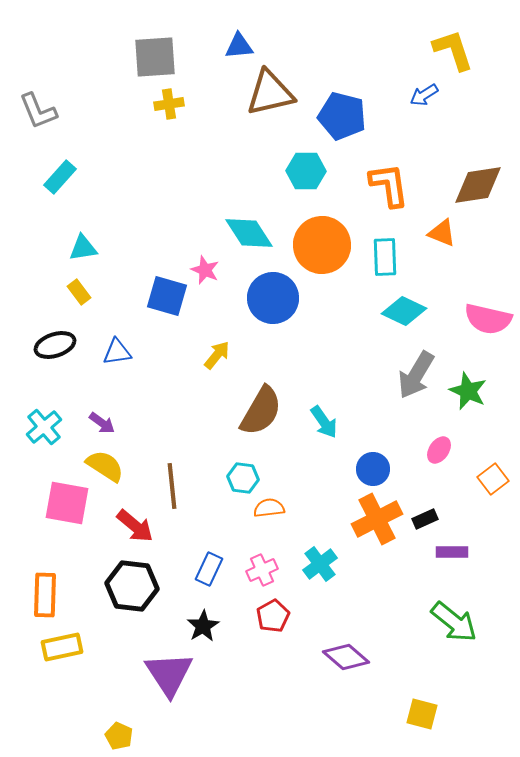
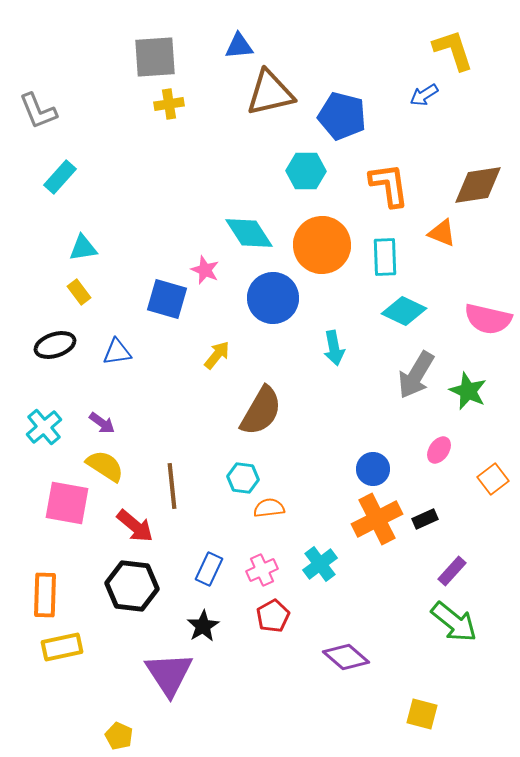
blue square at (167, 296): moved 3 px down
cyan arrow at (324, 422): moved 10 px right, 74 px up; rotated 24 degrees clockwise
purple rectangle at (452, 552): moved 19 px down; rotated 48 degrees counterclockwise
